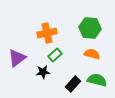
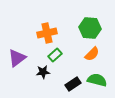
orange semicircle: rotated 119 degrees clockwise
black rectangle: rotated 14 degrees clockwise
